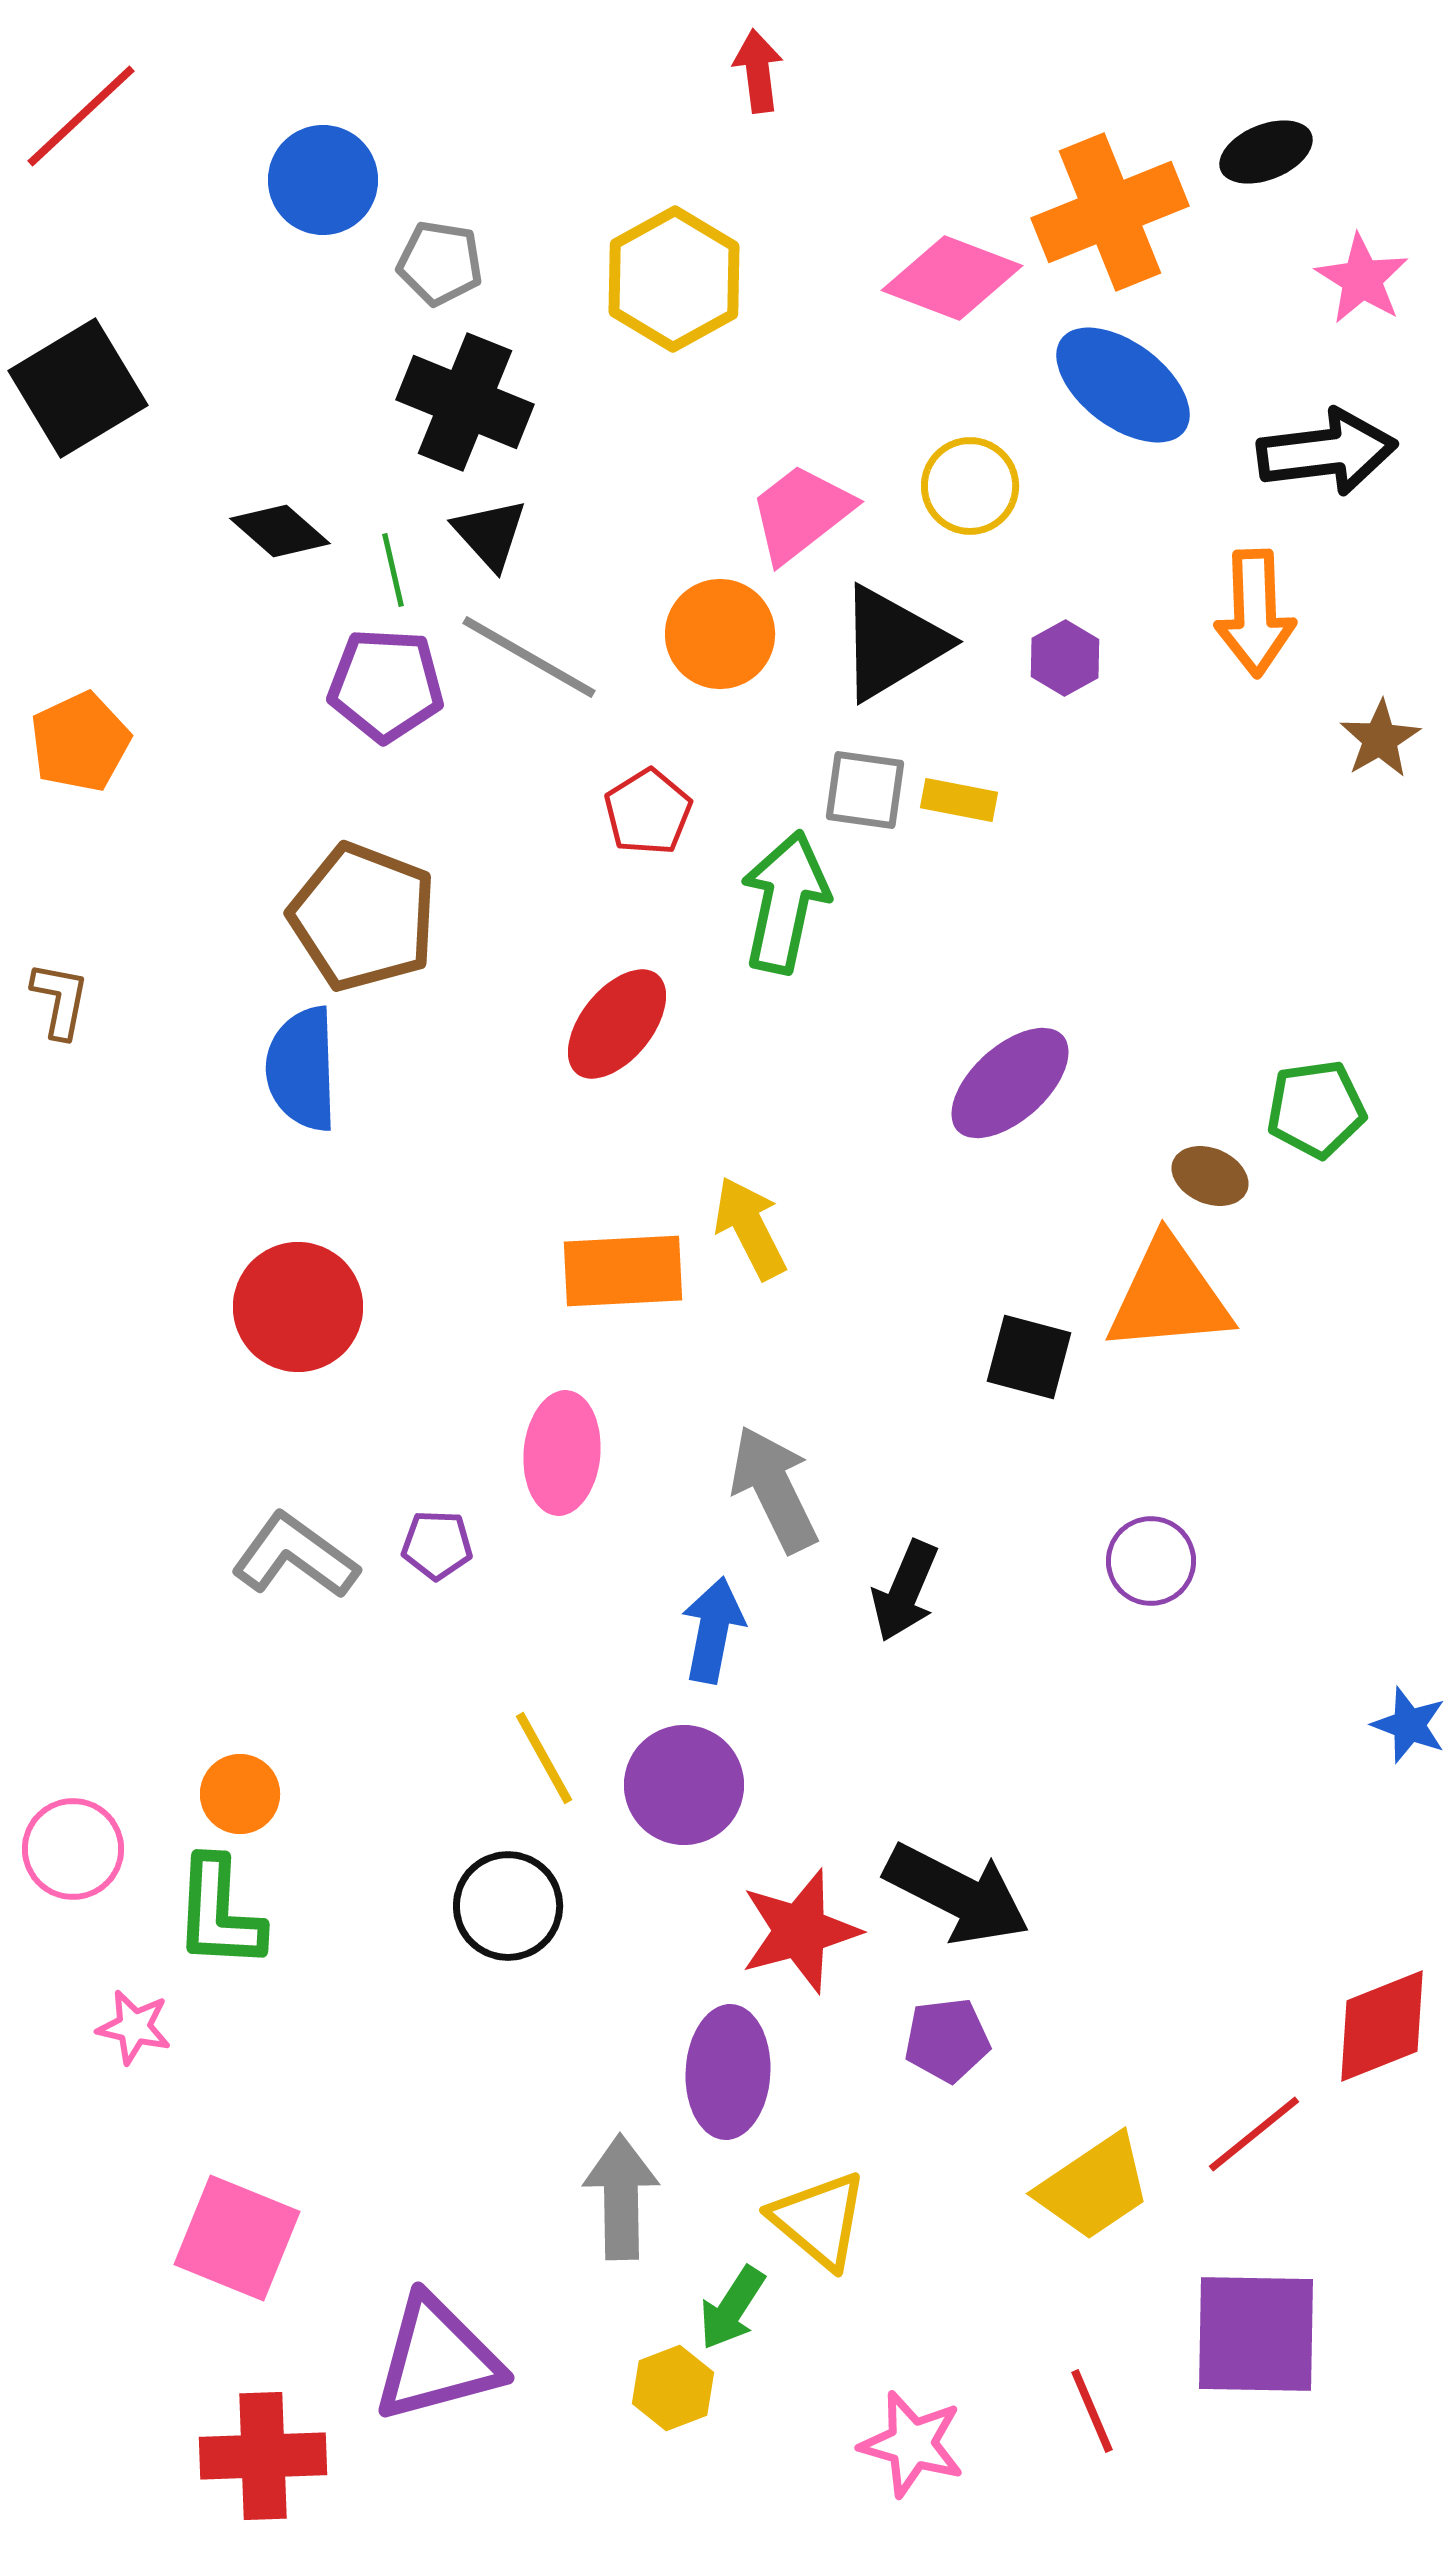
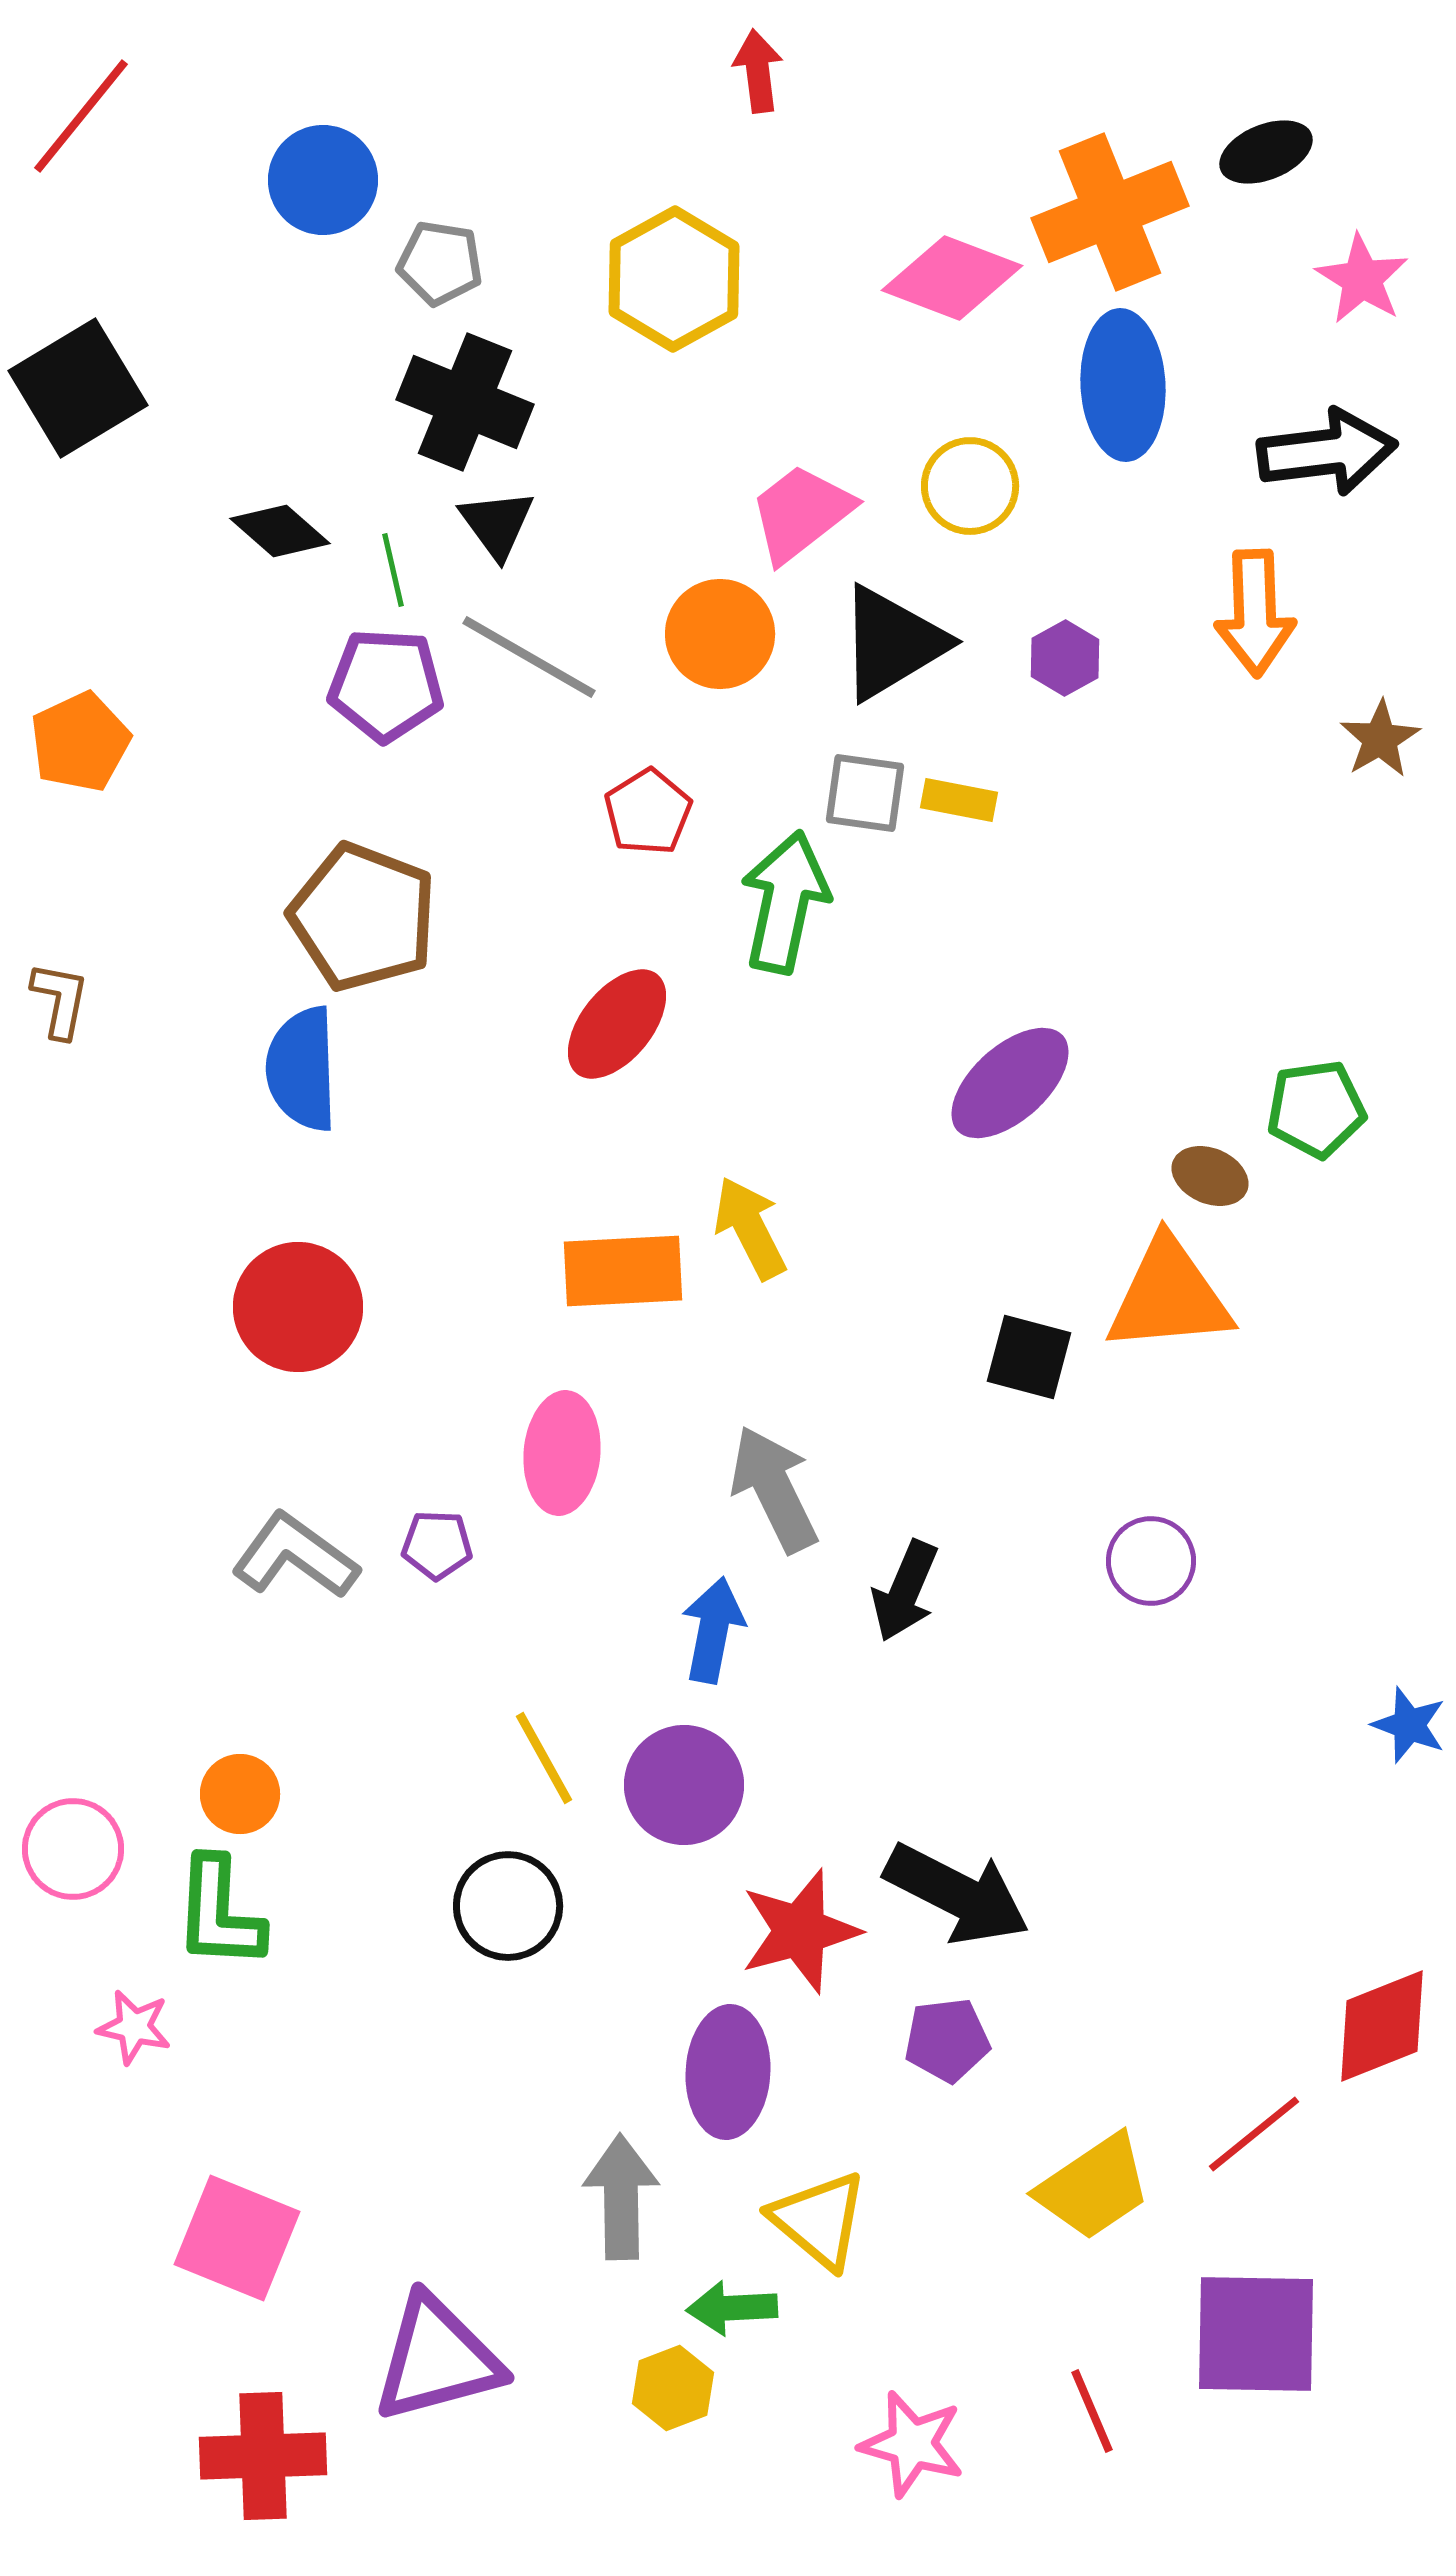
red line at (81, 116): rotated 8 degrees counterclockwise
blue ellipse at (1123, 385): rotated 50 degrees clockwise
black triangle at (490, 534): moved 7 px right, 10 px up; rotated 6 degrees clockwise
gray square at (865, 790): moved 3 px down
green arrow at (732, 2308): rotated 54 degrees clockwise
